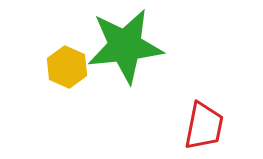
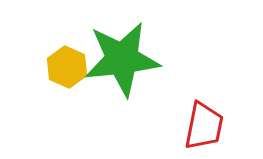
green star: moved 3 px left, 13 px down
